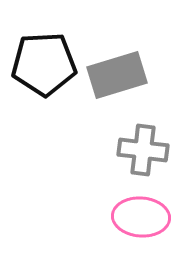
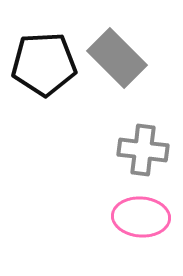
gray rectangle: moved 17 px up; rotated 62 degrees clockwise
